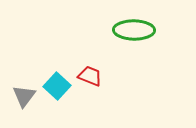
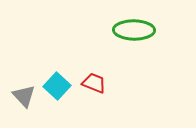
red trapezoid: moved 4 px right, 7 px down
gray triangle: rotated 20 degrees counterclockwise
